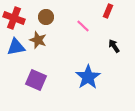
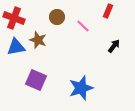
brown circle: moved 11 px right
black arrow: rotated 72 degrees clockwise
blue star: moved 7 px left, 11 px down; rotated 15 degrees clockwise
